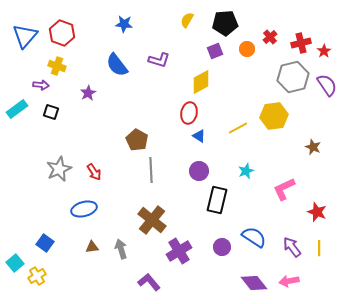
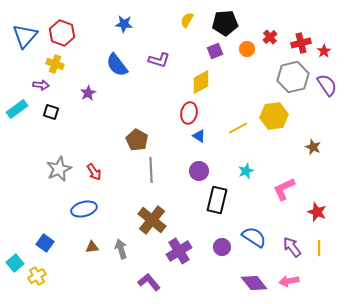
yellow cross at (57, 66): moved 2 px left, 2 px up
